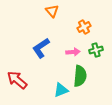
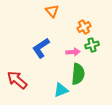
green cross: moved 4 px left, 5 px up
green semicircle: moved 2 px left, 2 px up
